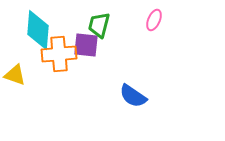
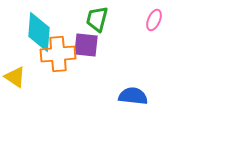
green trapezoid: moved 2 px left, 6 px up
cyan diamond: moved 1 px right, 2 px down
orange cross: moved 1 px left
yellow triangle: moved 2 px down; rotated 15 degrees clockwise
blue semicircle: rotated 152 degrees clockwise
